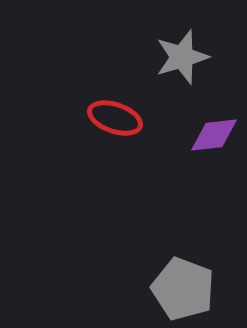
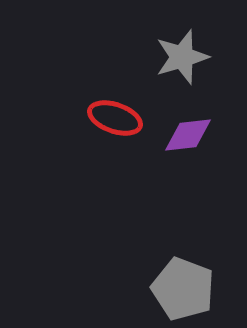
purple diamond: moved 26 px left
